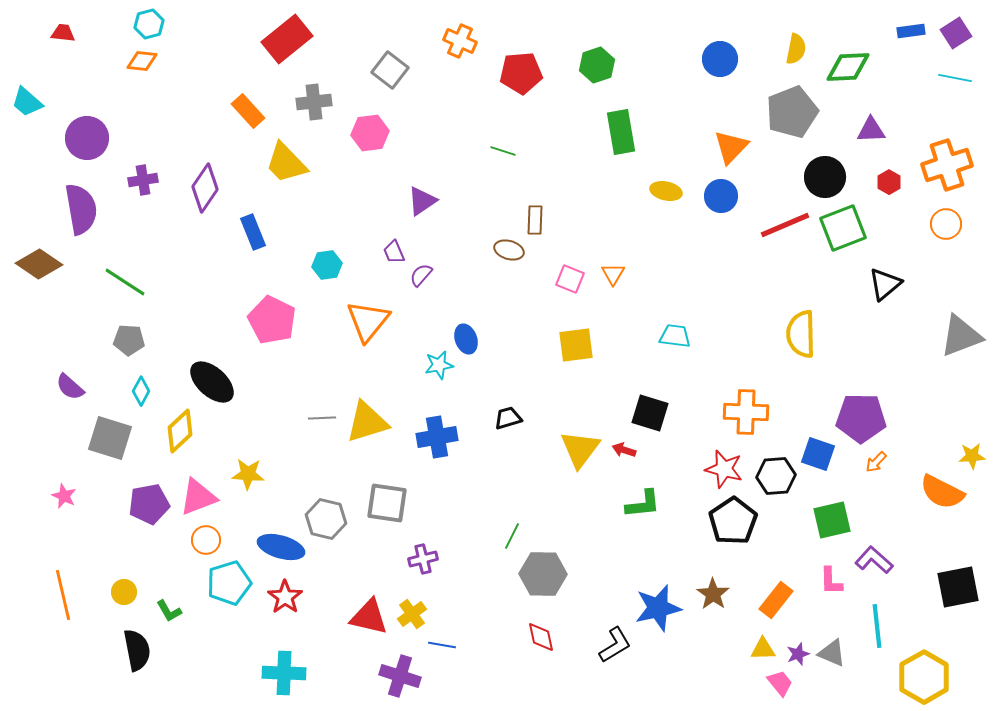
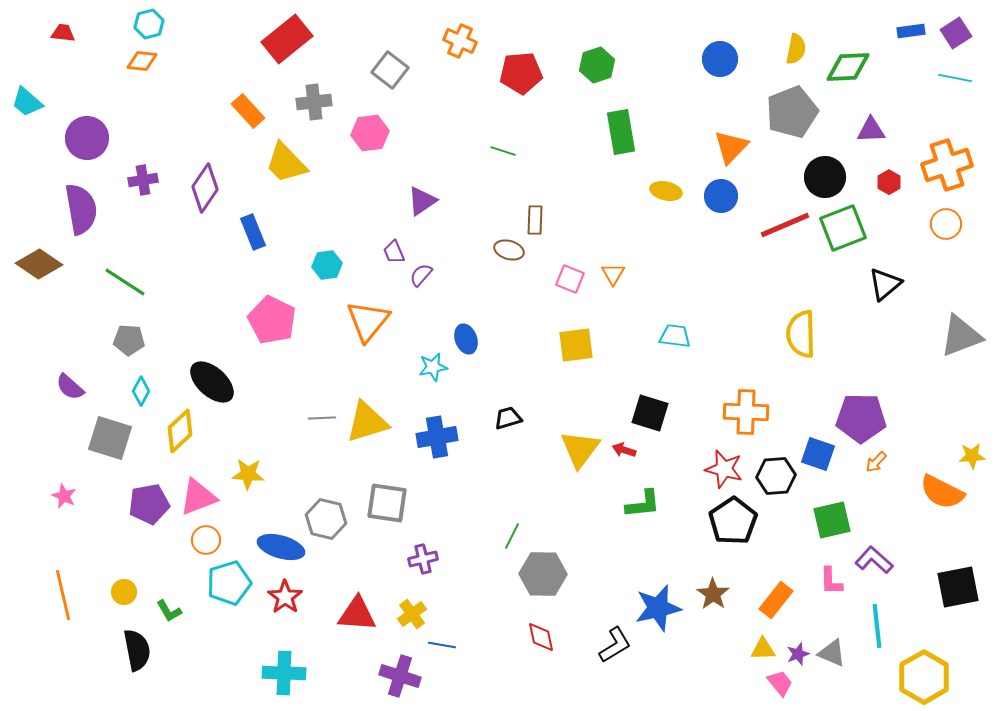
cyan star at (439, 365): moved 6 px left, 2 px down
red triangle at (369, 617): moved 12 px left, 3 px up; rotated 9 degrees counterclockwise
